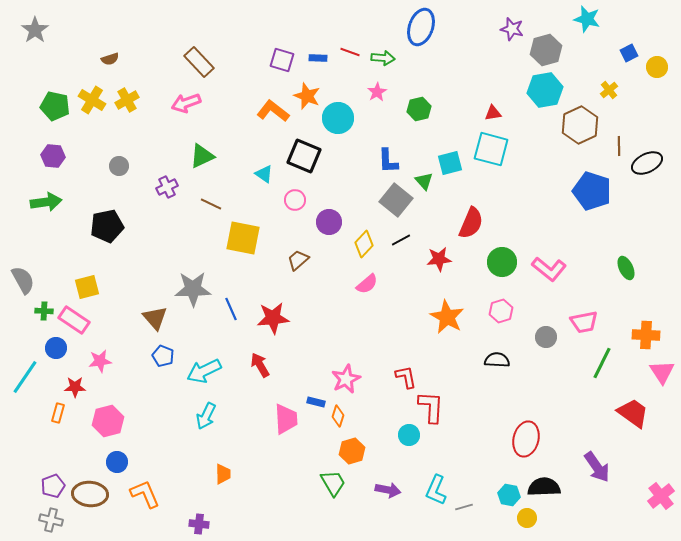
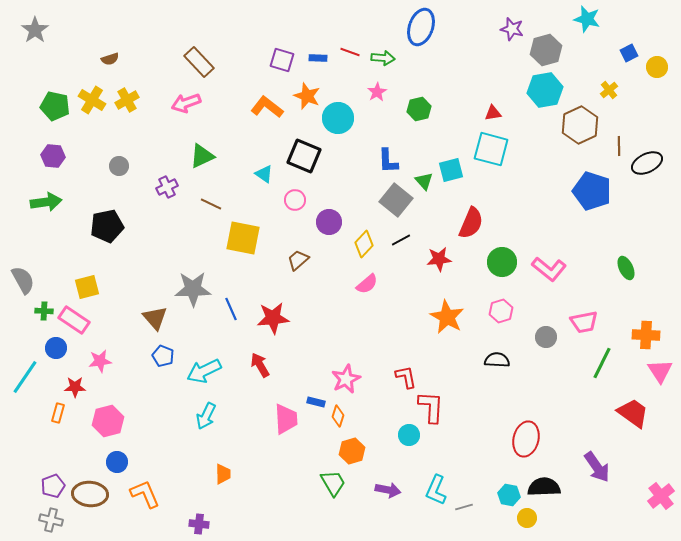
orange L-shape at (273, 111): moved 6 px left, 4 px up
cyan square at (450, 163): moved 1 px right, 7 px down
pink triangle at (662, 372): moved 2 px left, 1 px up
